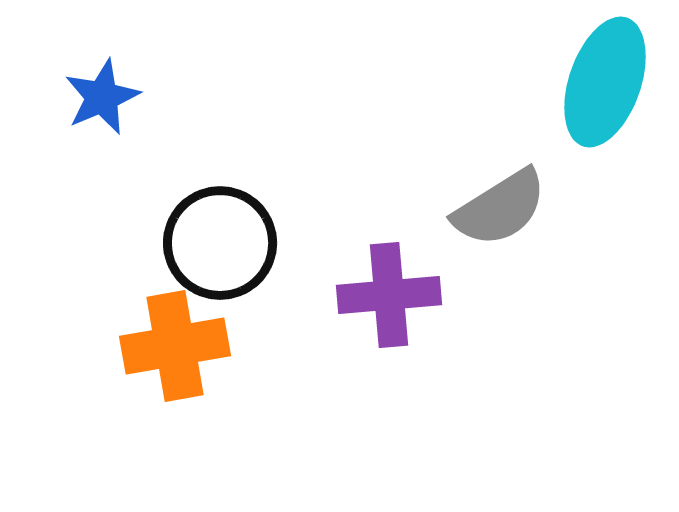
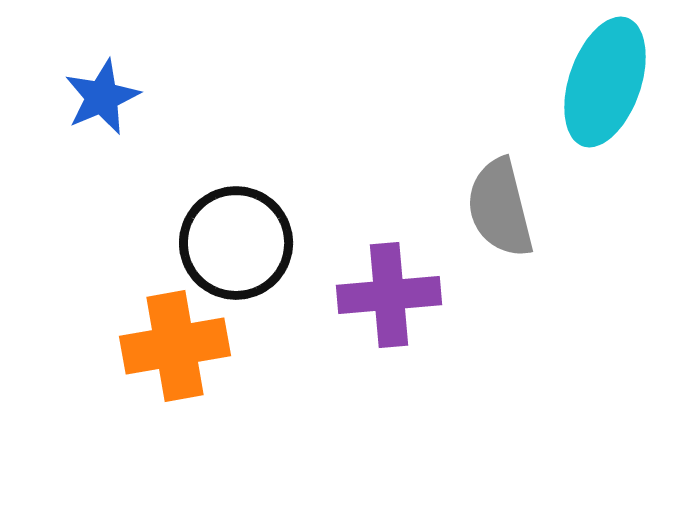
gray semicircle: rotated 108 degrees clockwise
black circle: moved 16 px right
